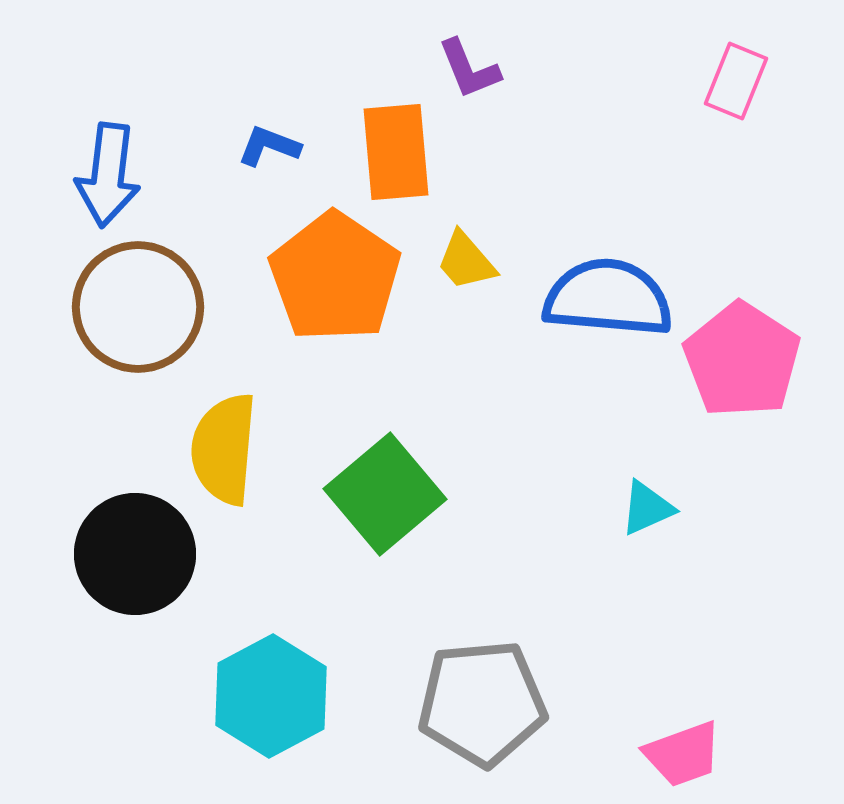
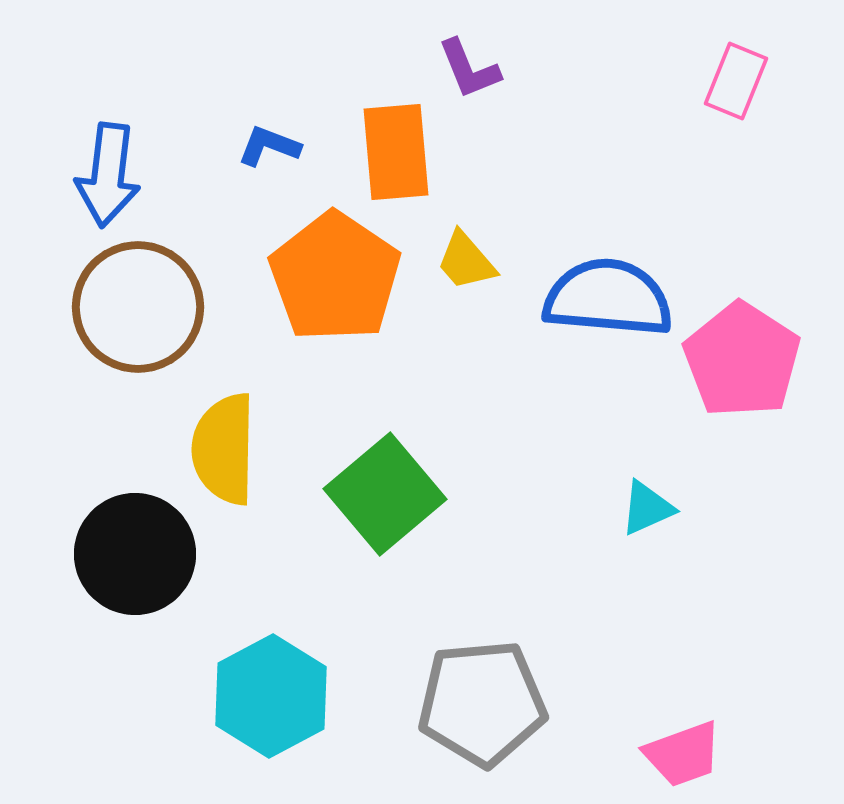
yellow semicircle: rotated 4 degrees counterclockwise
